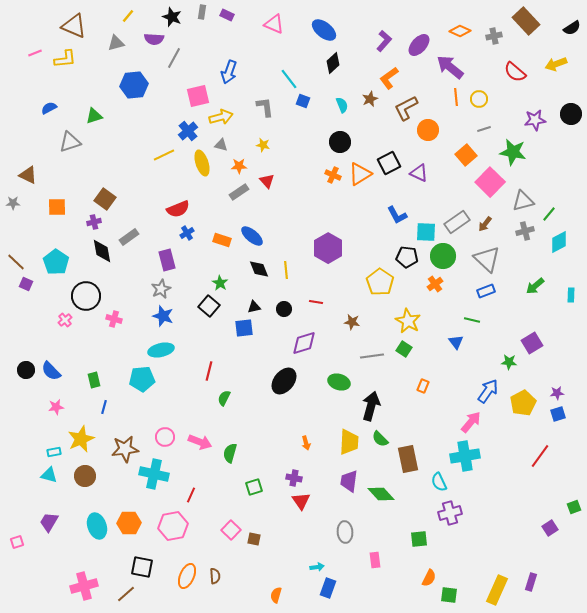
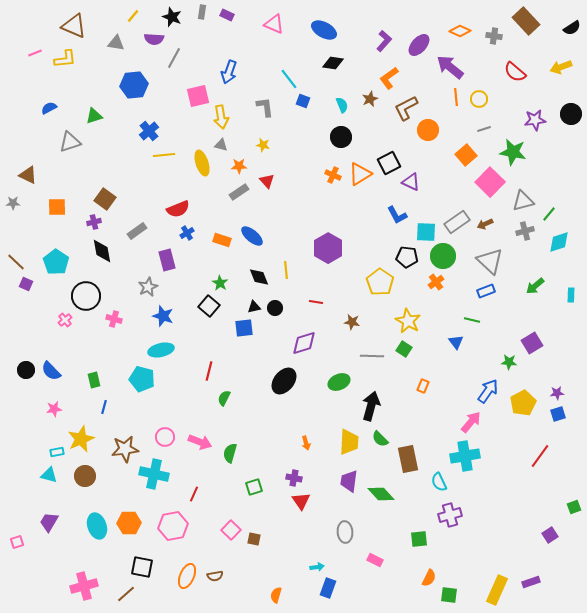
yellow line at (128, 16): moved 5 px right
blue ellipse at (324, 30): rotated 10 degrees counterclockwise
gray cross at (494, 36): rotated 21 degrees clockwise
gray triangle at (116, 43): rotated 24 degrees clockwise
black diamond at (333, 63): rotated 50 degrees clockwise
yellow arrow at (556, 64): moved 5 px right, 3 px down
yellow arrow at (221, 117): rotated 95 degrees clockwise
blue cross at (188, 131): moved 39 px left
black circle at (340, 142): moved 1 px right, 5 px up
yellow line at (164, 155): rotated 20 degrees clockwise
purple triangle at (419, 173): moved 8 px left, 9 px down
brown arrow at (485, 224): rotated 28 degrees clockwise
gray rectangle at (129, 237): moved 8 px right, 6 px up
cyan diamond at (559, 242): rotated 10 degrees clockwise
gray triangle at (487, 259): moved 3 px right, 2 px down
black diamond at (259, 269): moved 8 px down
orange cross at (435, 284): moved 1 px right, 2 px up
gray star at (161, 289): moved 13 px left, 2 px up
black circle at (284, 309): moved 9 px left, 1 px up
gray line at (372, 356): rotated 10 degrees clockwise
cyan pentagon at (142, 379): rotated 20 degrees clockwise
green ellipse at (339, 382): rotated 40 degrees counterclockwise
pink star at (56, 407): moved 2 px left, 2 px down
cyan rectangle at (54, 452): moved 3 px right
red line at (191, 495): moved 3 px right, 1 px up
purple cross at (450, 513): moved 2 px down
purple square at (550, 528): moved 7 px down
pink rectangle at (375, 560): rotated 56 degrees counterclockwise
brown semicircle at (215, 576): rotated 84 degrees clockwise
purple rectangle at (531, 582): rotated 54 degrees clockwise
